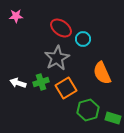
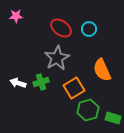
cyan circle: moved 6 px right, 10 px up
orange semicircle: moved 3 px up
orange square: moved 8 px right
